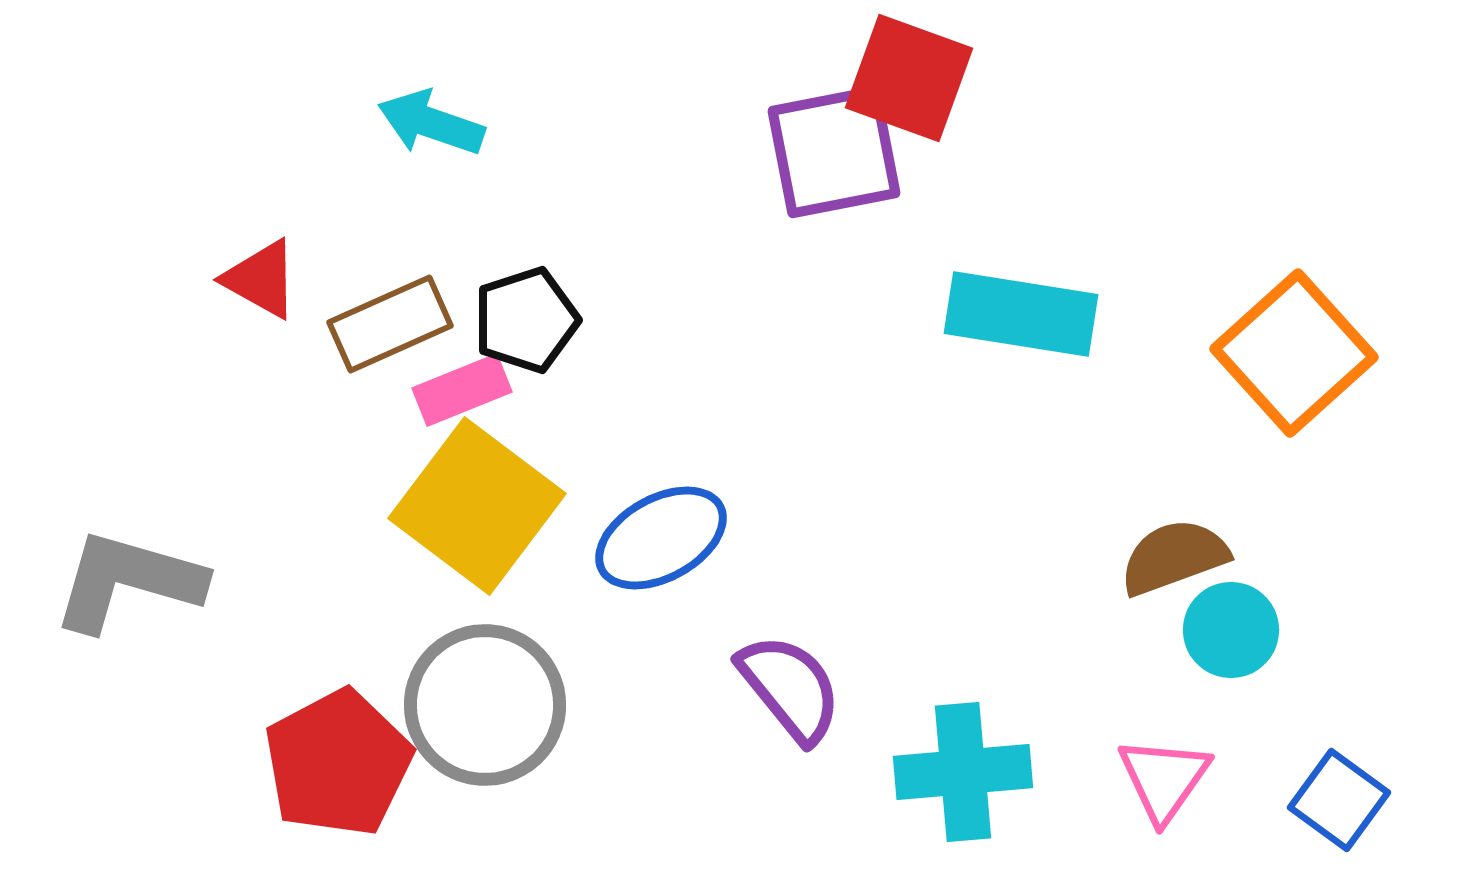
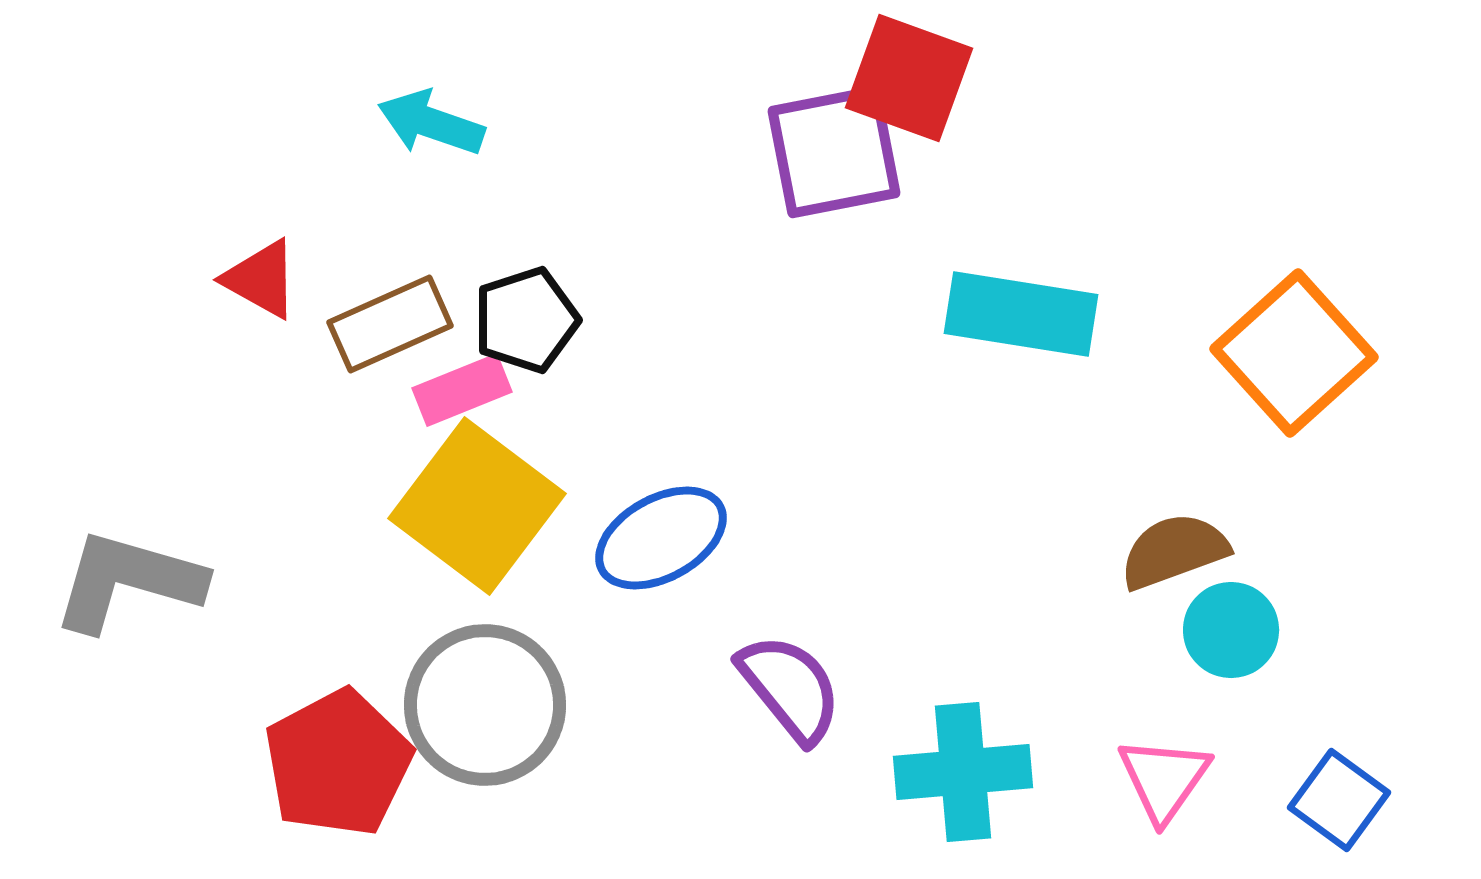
brown semicircle: moved 6 px up
